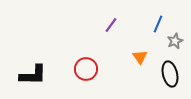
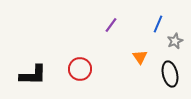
red circle: moved 6 px left
